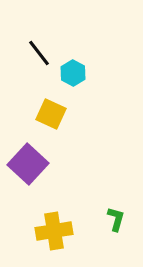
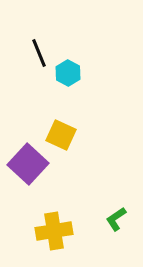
black line: rotated 16 degrees clockwise
cyan hexagon: moved 5 px left
yellow square: moved 10 px right, 21 px down
green L-shape: rotated 140 degrees counterclockwise
